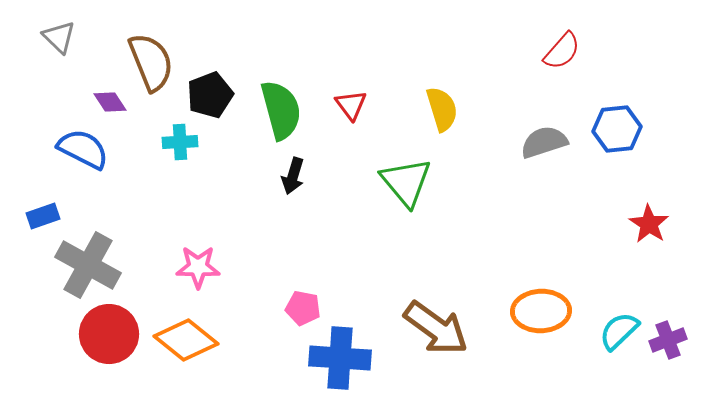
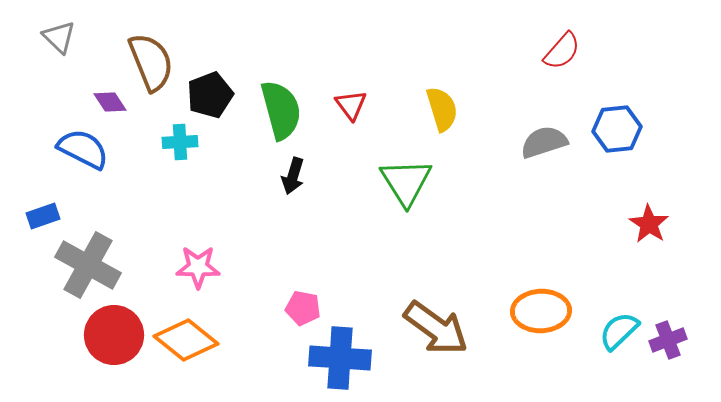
green triangle: rotated 8 degrees clockwise
red circle: moved 5 px right, 1 px down
